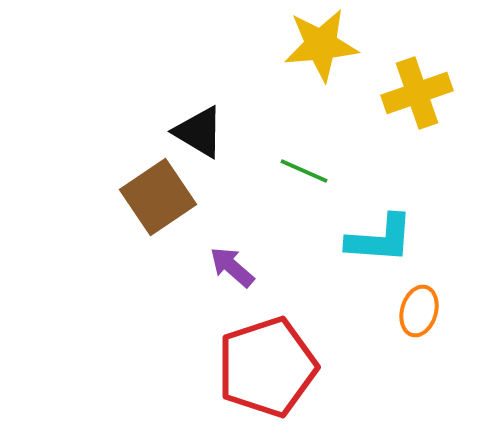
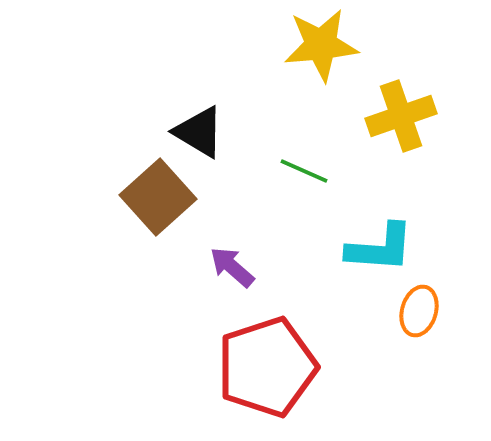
yellow cross: moved 16 px left, 23 px down
brown square: rotated 8 degrees counterclockwise
cyan L-shape: moved 9 px down
